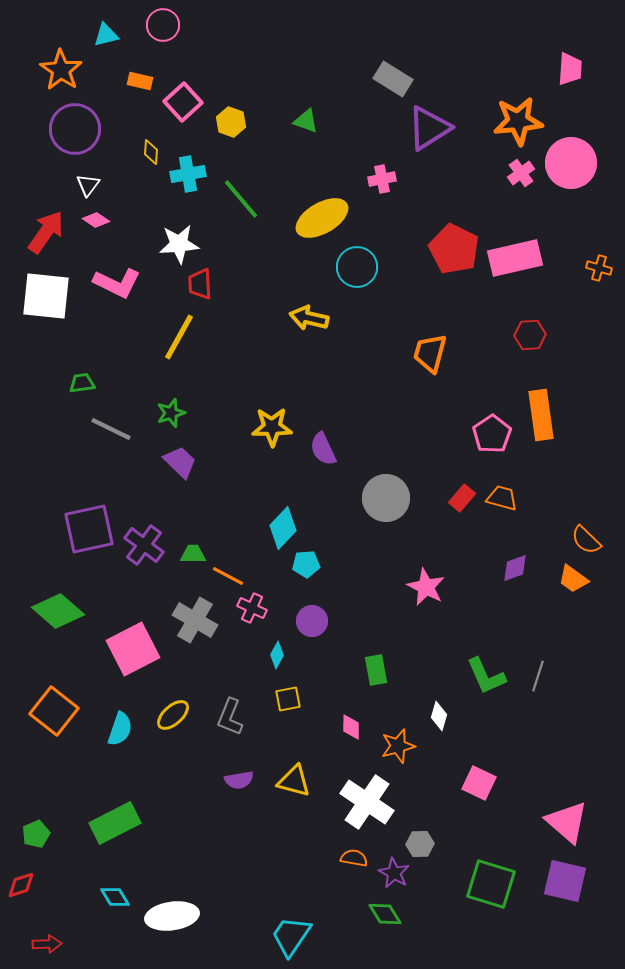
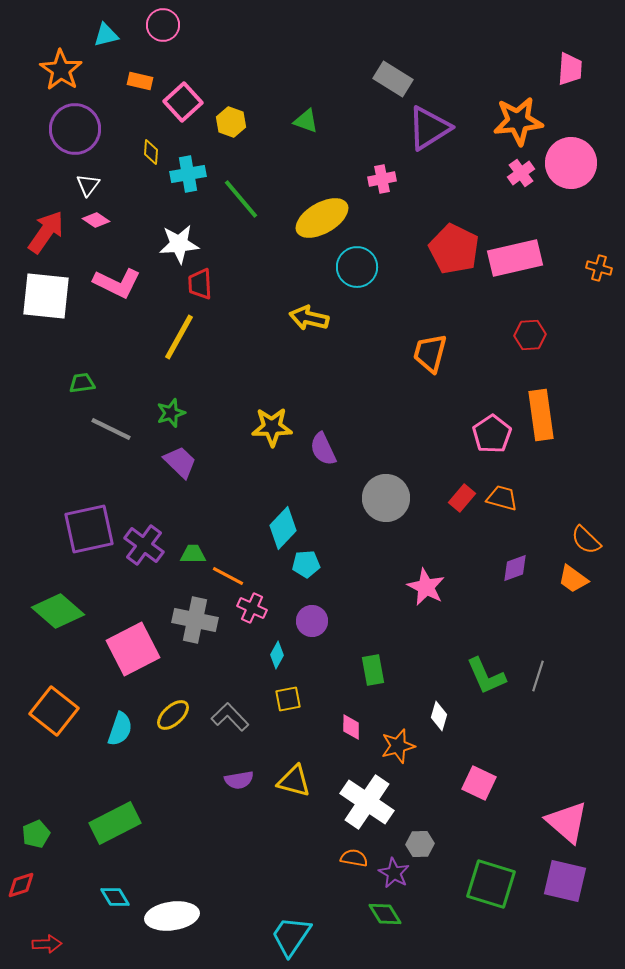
gray cross at (195, 620): rotated 18 degrees counterclockwise
green rectangle at (376, 670): moved 3 px left
gray L-shape at (230, 717): rotated 114 degrees clockwise
